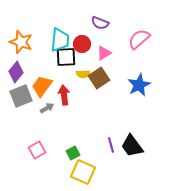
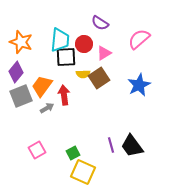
purple semicircle: rotated 12 degrees clockwise
red circle: moved 2 px right
